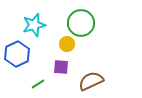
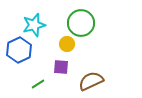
blue hexagon: moved 2 px right, 4 px up
